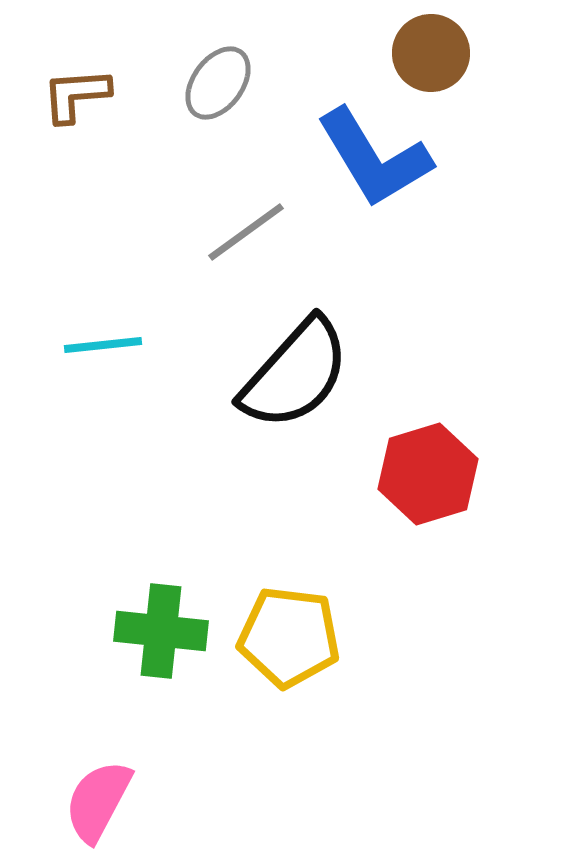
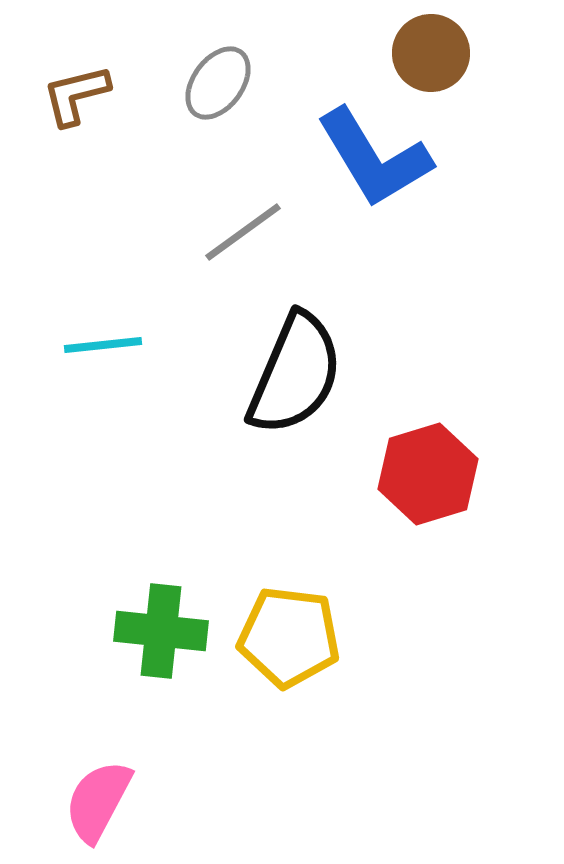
brown L-shape: rotated 10 degrees counterclockwise
gray line: moved 3 px left
black semicircle: rotated 19 degrees counterclockwise
